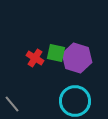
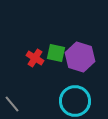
purple hexagon: moved 3 px right, 1 px up
